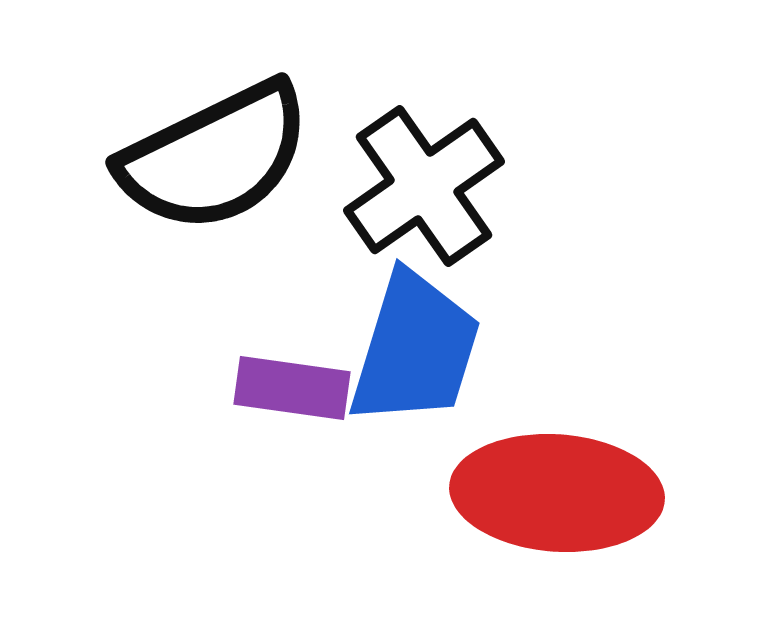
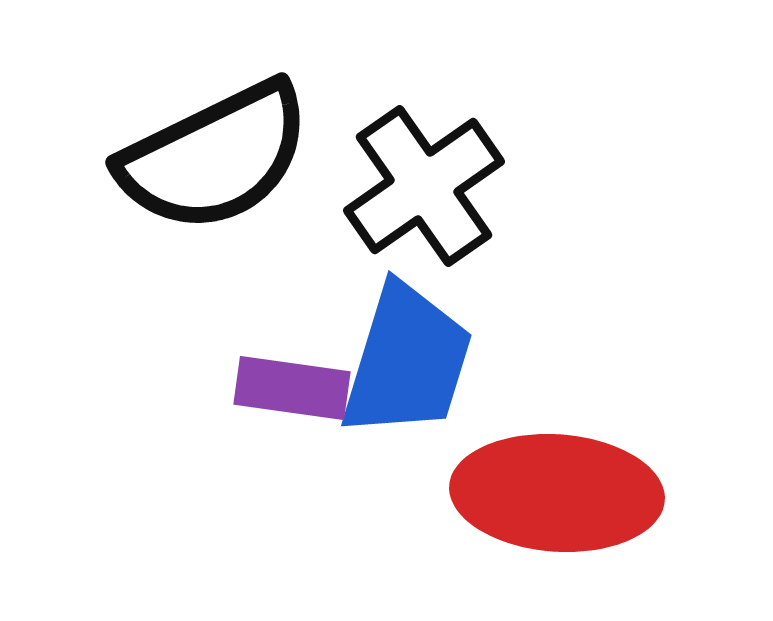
blue trapezoid: moved 8 px left, 12 px down
